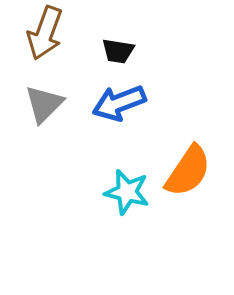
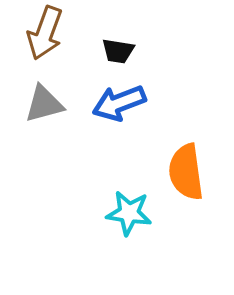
gray triangle: rotated 30 degrees clockwise
orange semicircle: moved 2 px left, 1 px down; rotated 138 degrees clockwise
cyan star: moved 2 px right, 21 px down; rotated 6 degrees counterclockwise
